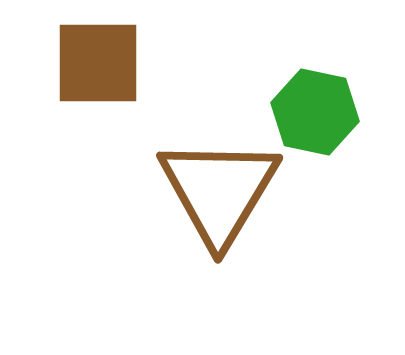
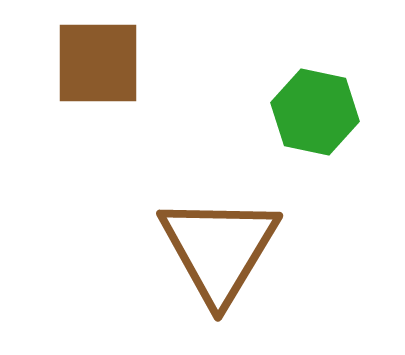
brown triangle: moved 58 px down
